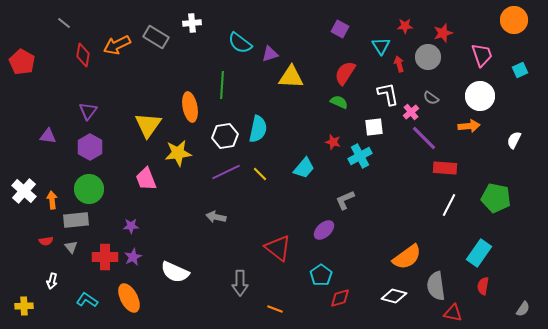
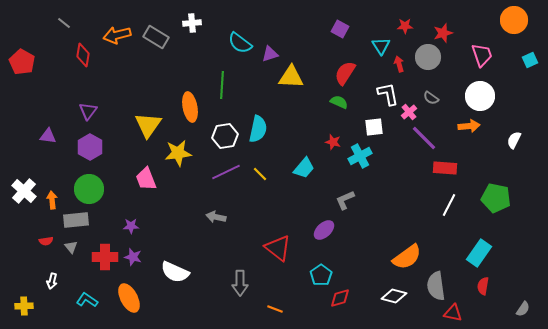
orange arrow at (117, 45): moved 10 px up; rotated 12 degrees clockwise
cyan square at (520, 70): moved 10 px right, 10 px up
pink cross at (411, 112): moved 2 px left
purple star at (133, 257): rotated 30 degrees counterclockwise
